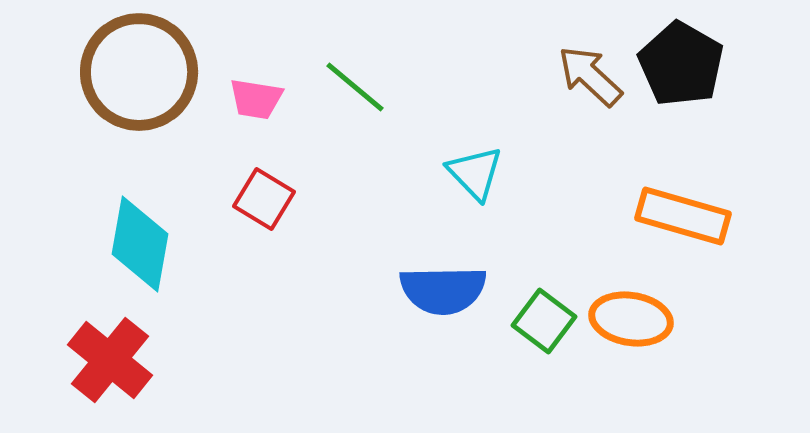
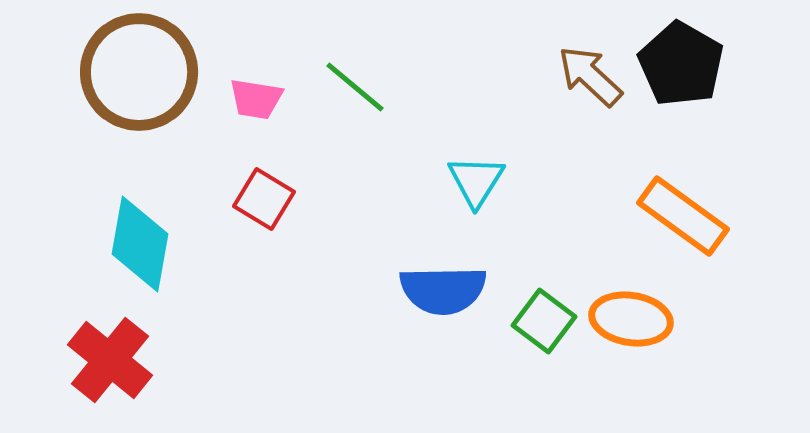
cyan triangle: moved 1 px right, 8 px down; rotated 16 degrees clockwise
orange rectangle: rotated 20 degrees clockwise
